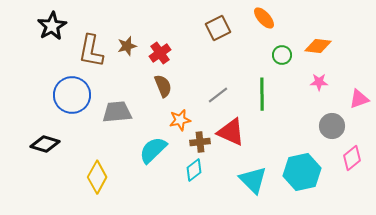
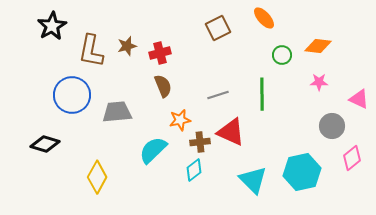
red cross: rotated 20 degrees clockwise
gray line: rotated 20 degrees clockwise
pink triangle: rotated 45 degrees clockwise
